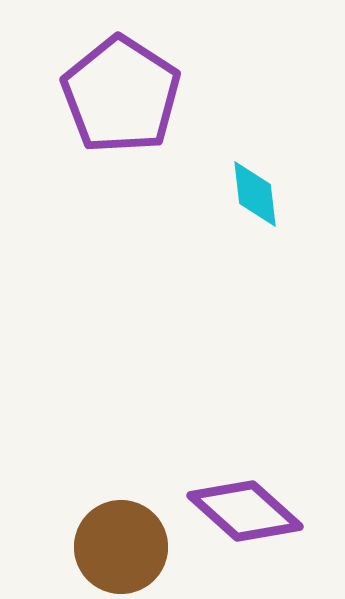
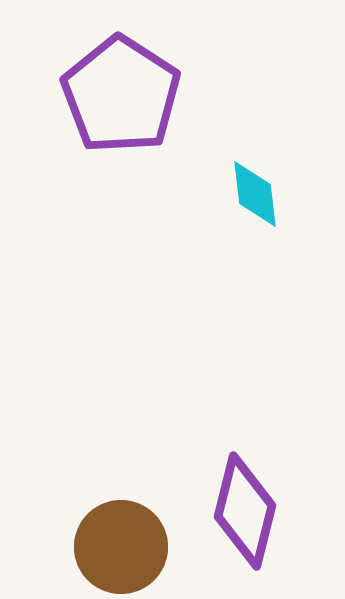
purple diamond: rotated 62 degrees clockwise
